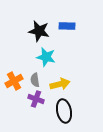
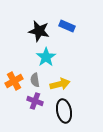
blue rectangle: rotated 21 degrees clockwise
cyan star: rotated 24 degrees clockwise
purple cross: moved 1 px left, 2 px down
